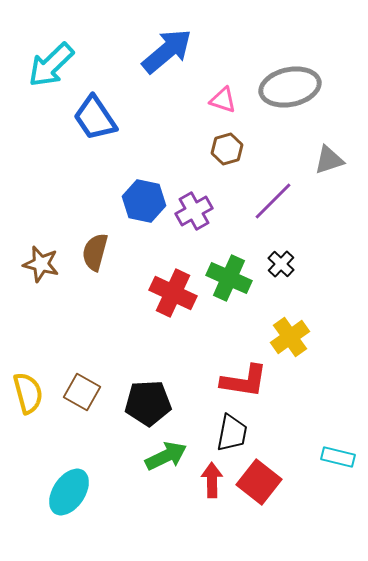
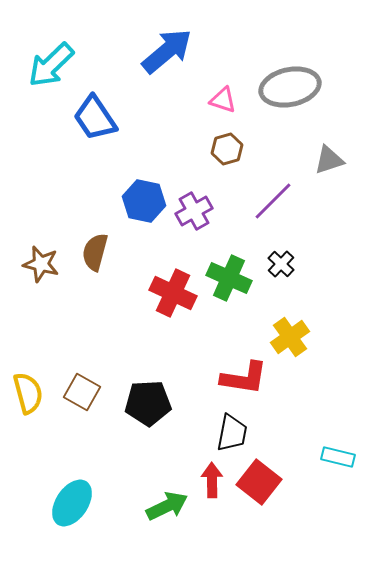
red L-shape: moved 3 px up
green arrow: moved 1 px right, 50 px down
cyan ellipse: moved 3 px right, 11 px down
